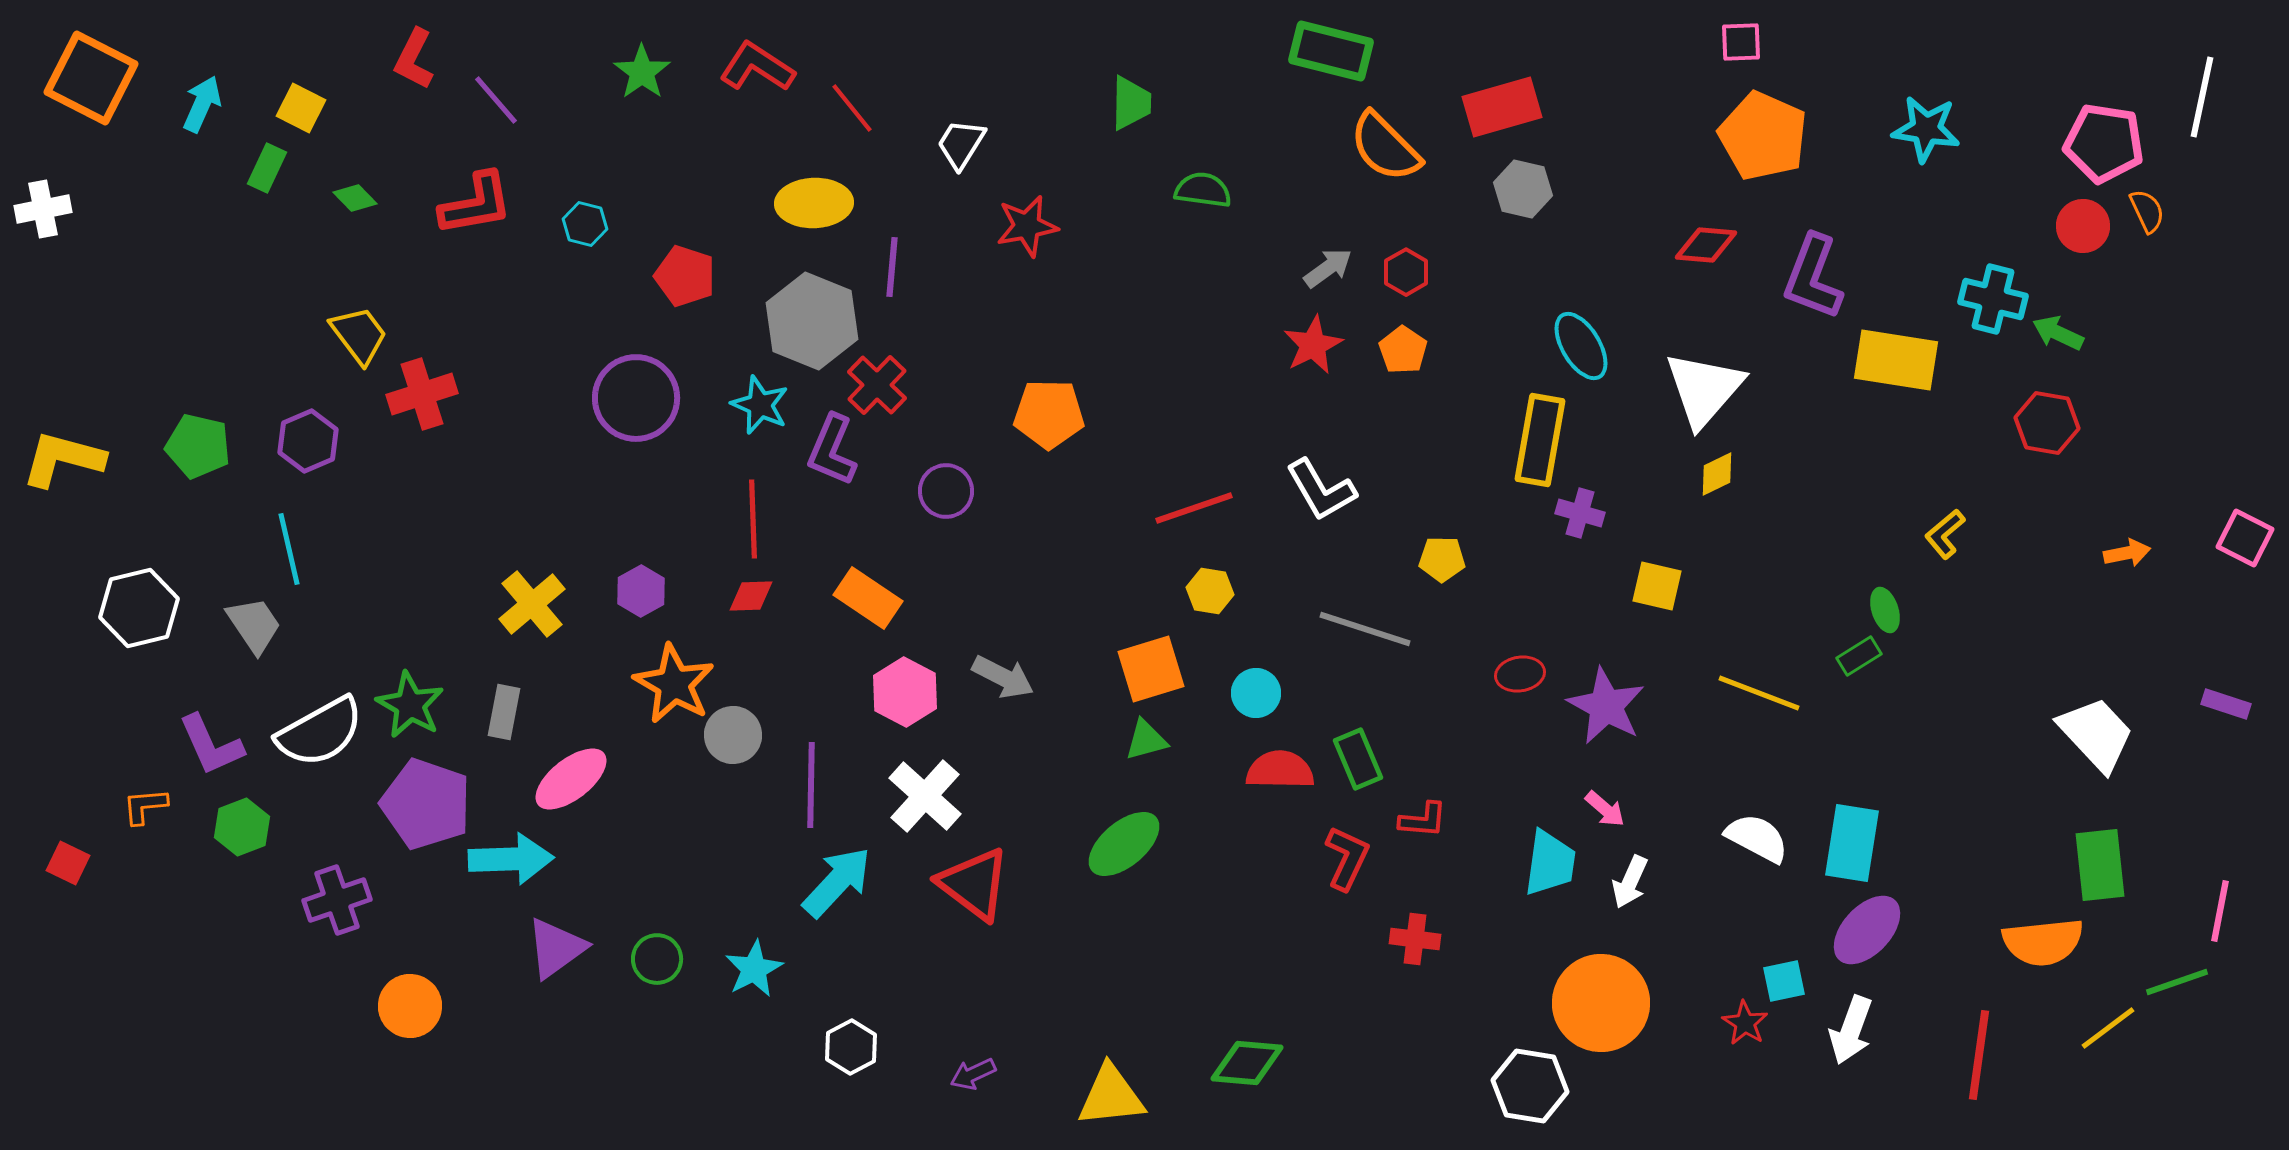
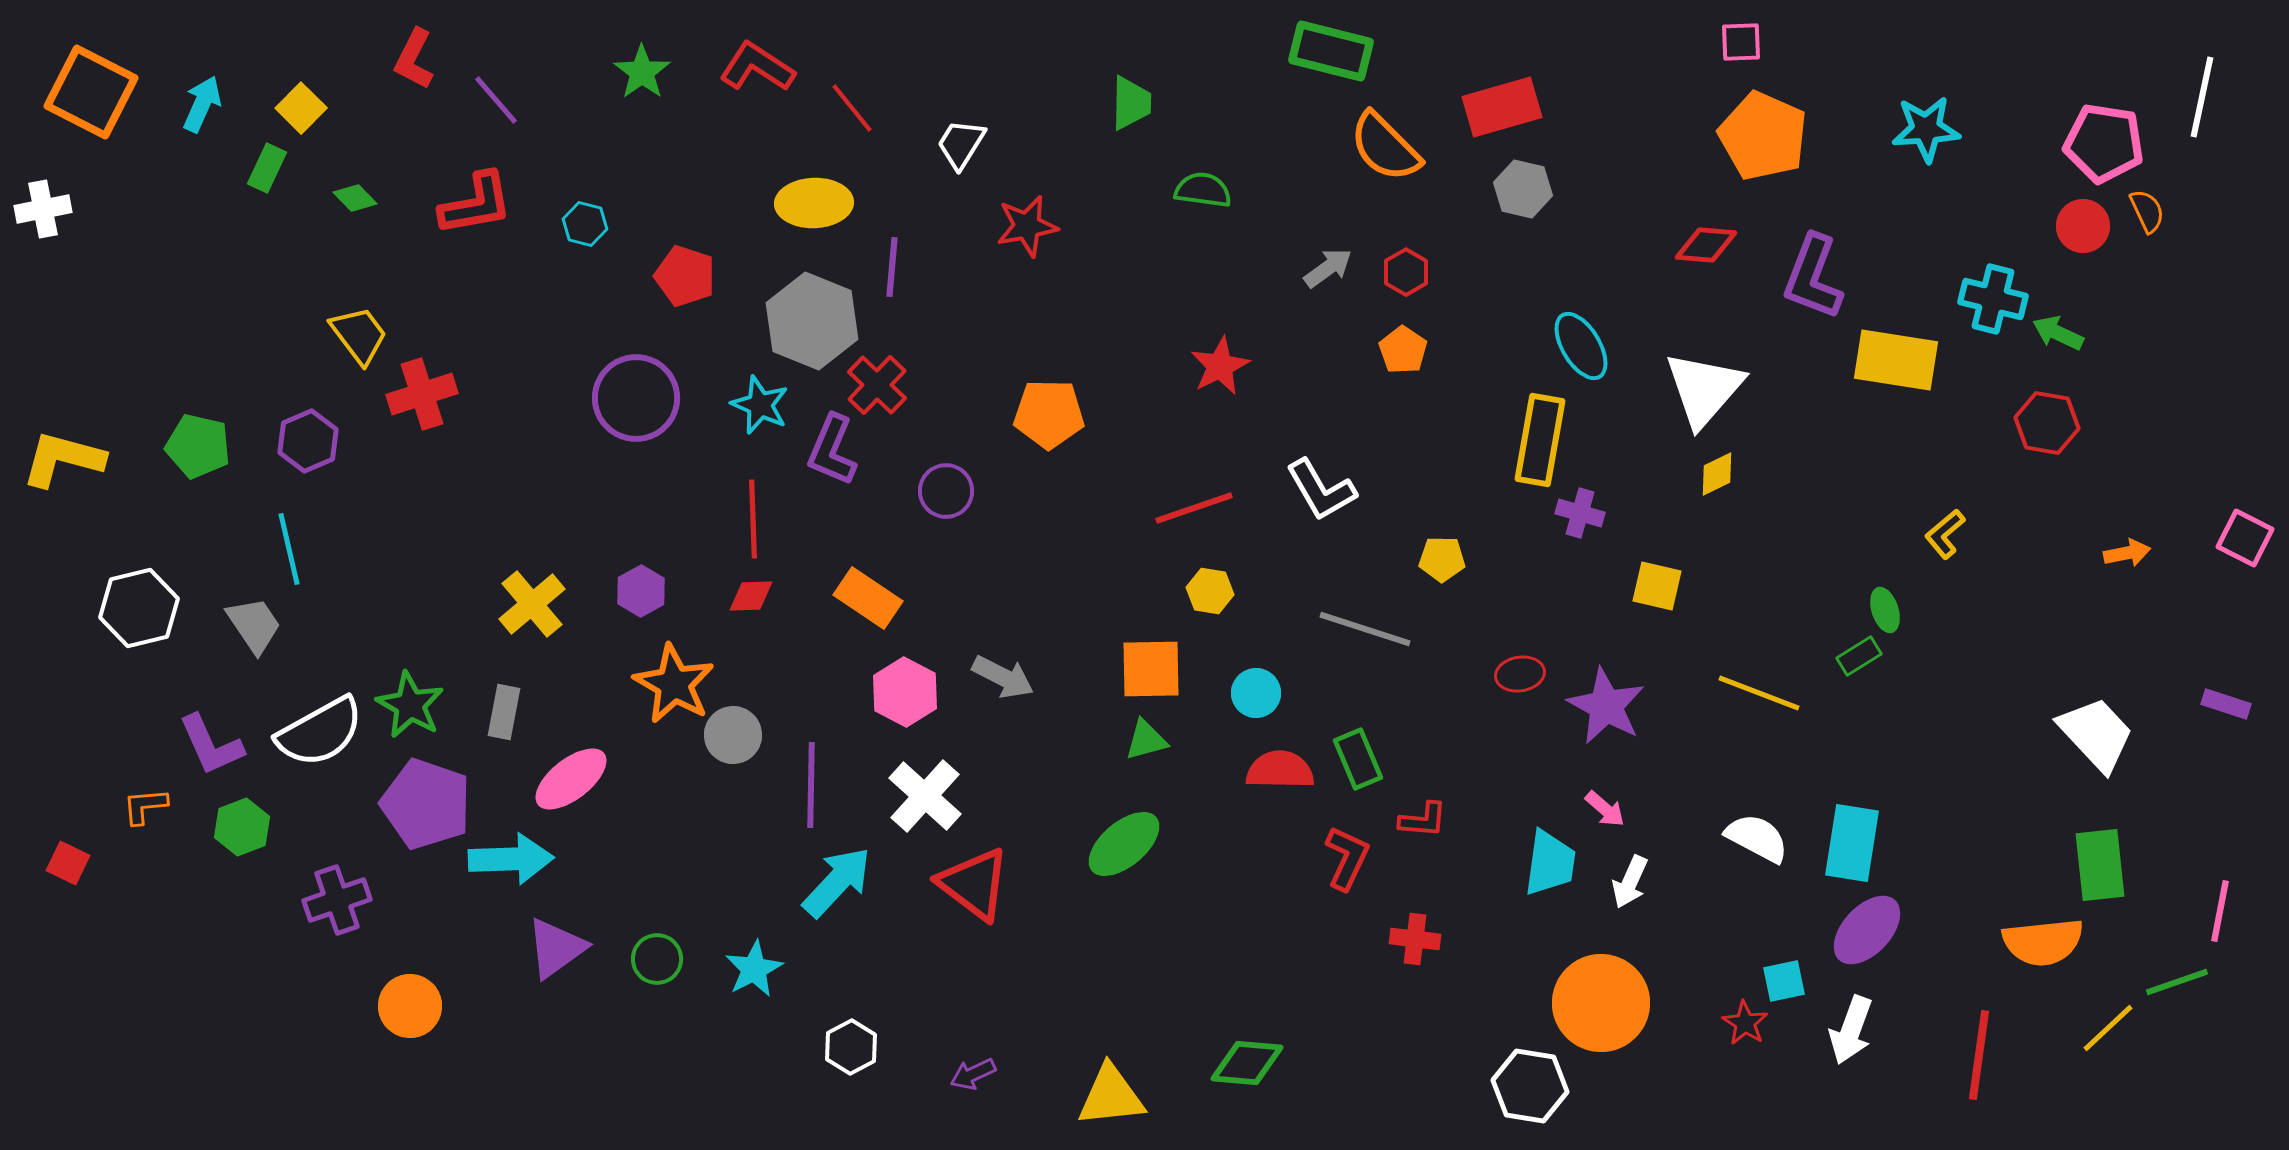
orange square at (91, 78): moved 14 px down
yellow square at (301, 108): rotated 18 degrees clockwise
cyan star at (1926, 129): rotated 12 degrees counterclockwise
red star at (1313, 345): moved 93 px left, 21 px down
orange square at (1151, 669): rotated 16 degrees clockwise
yellow line at (2108, 1028): rotated 6 degrees counterclockwise
